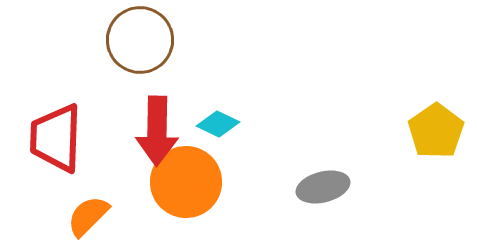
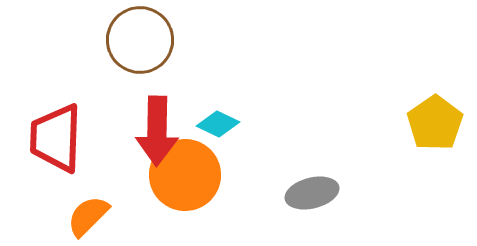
yellow pentagon: moved 1 px left, 8 px up
orange circle: moved 1 px left, 7 px up
gray ellipse: moved 11 px left, 6 px down
